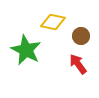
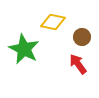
brown circle: moved 1 px right, 1 px down
green star: moved 2 px left, 1 px up
